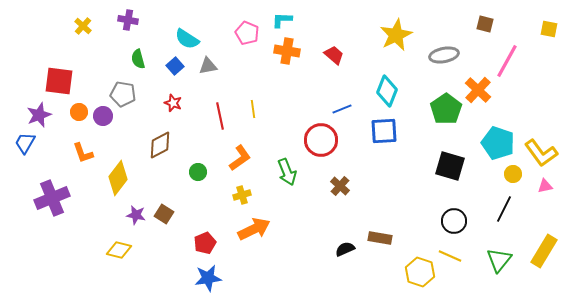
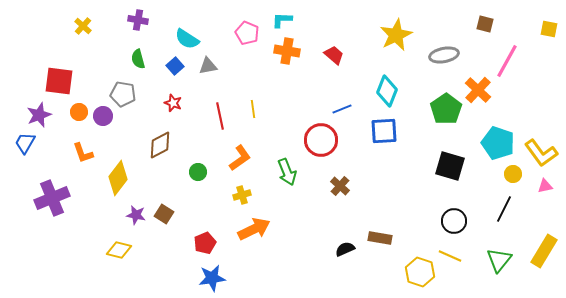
purple cross at (128, 20): moved 10 px right
blue star at (208, 278): moved 4 px right
